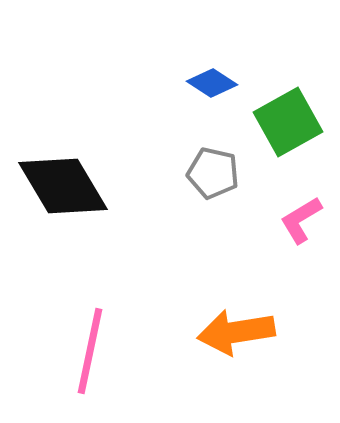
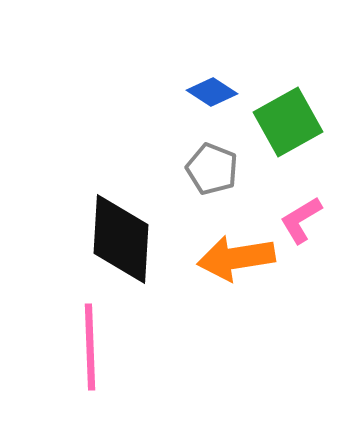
blue diamond: moved 9 px down
gray pentagon: moved 1 px left, 4 px up; rotated 9 degrees clockwise
black diamond: moved 58 px right, 53 px down; rotated 34 degrees clockwise
orange arrow: moved 74 px up
pink line: moved 4 px up; rotated 14 degrees counterclockwise
